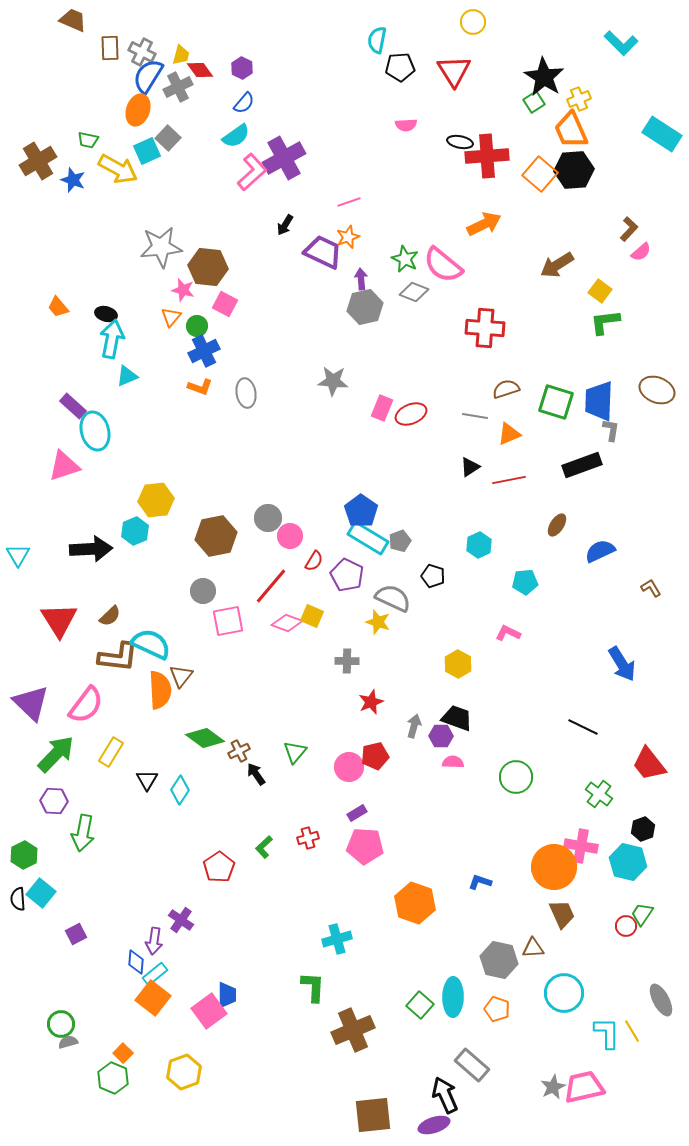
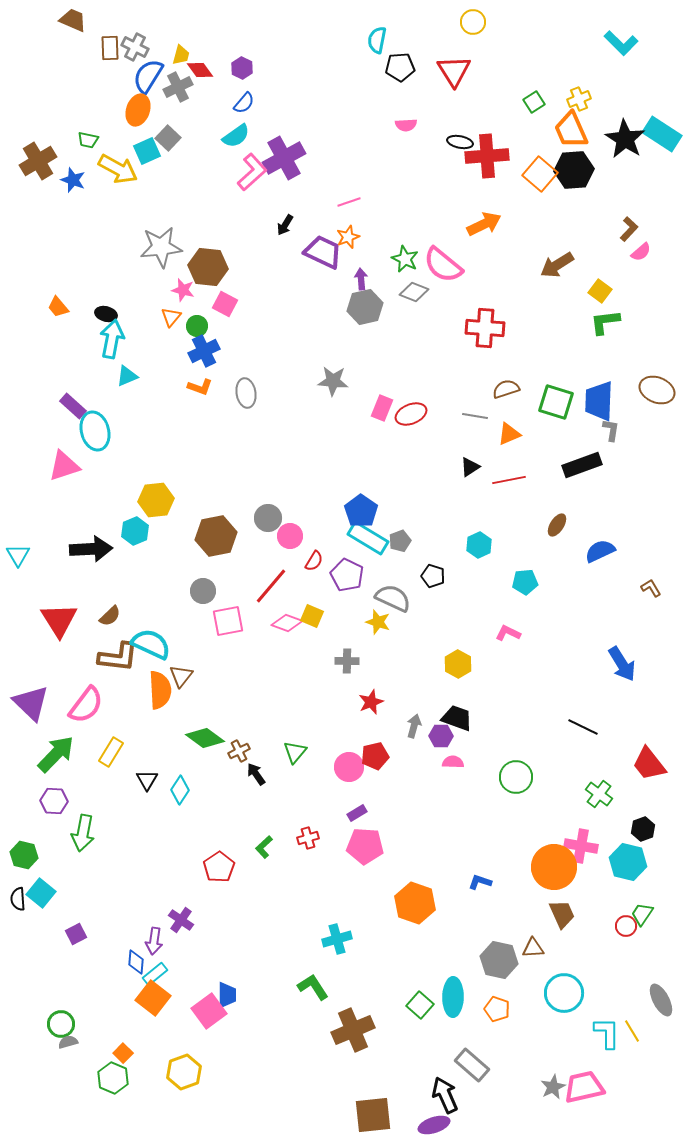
gray cross at (142, 52): moved 7 px left, 5 px up
black star at (544, 77): moved 81 px right, 62 px down
green hexagon at (24, 855): rotated 20 degrees counterclockwise
green L-shape at (313, 987): rotated 36 degrees counterclockwise
